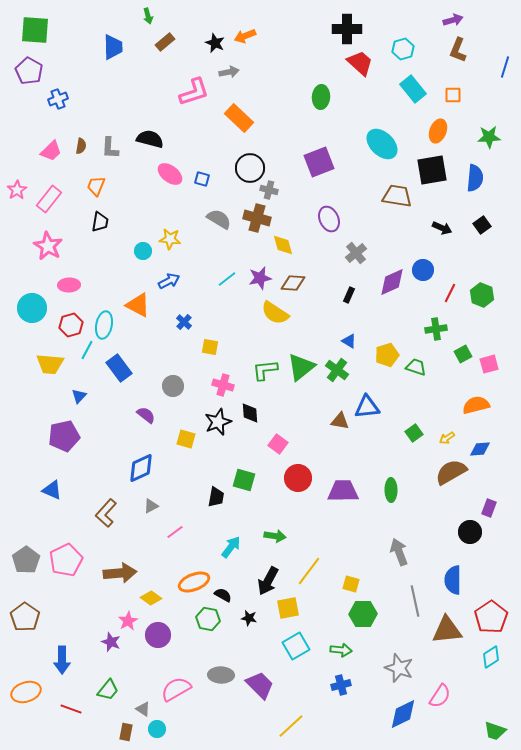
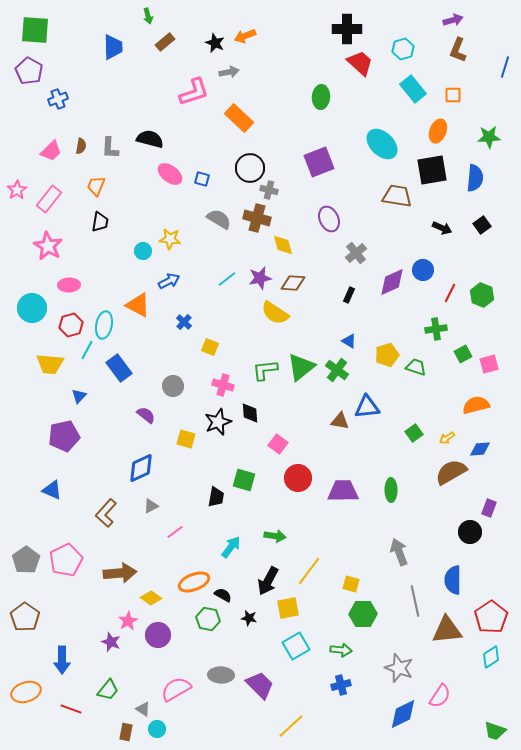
yellow square at (210, 347): rotated 12 degrees clockwise
